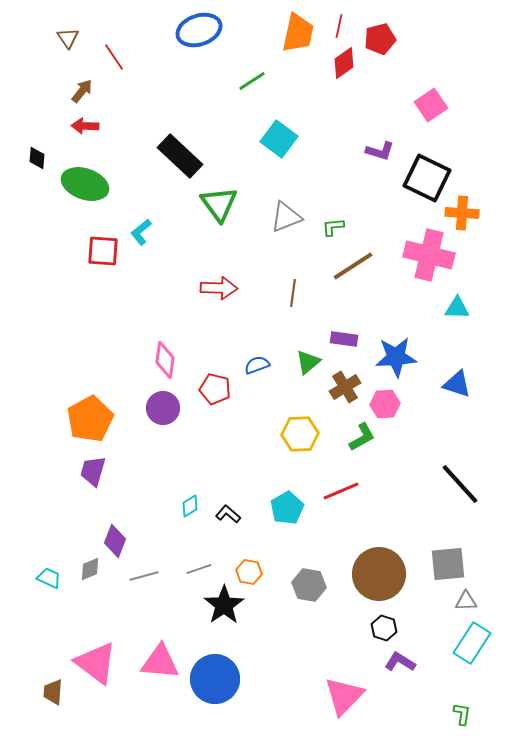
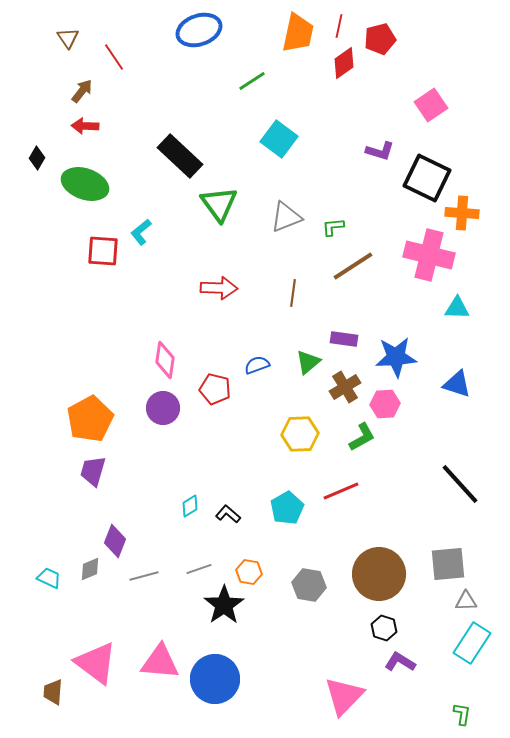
black diamond at (37, 158): rotated 25 degrees clockwise
